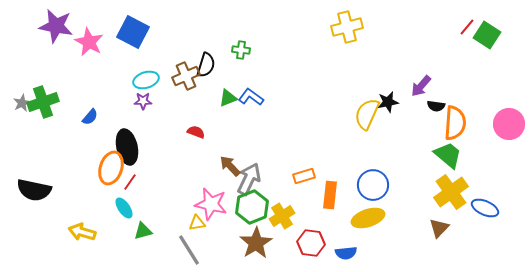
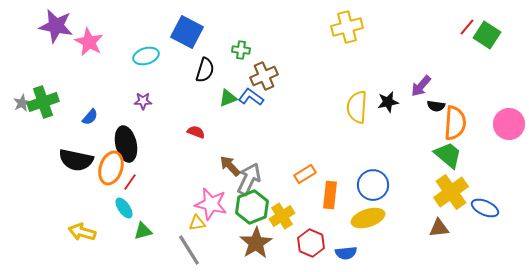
blue square at (133, 32): moved 54 px right
black semicircle at (206, 65): moved 1 px left, 5 px down
brown cross at (186, 76): moved 78 px right
cyan ellipse at (146, 80): moved 24 px up
yellow semicircle at (367, 114): moved 10 px left, 7 px up; rotated 20 degrees counterclockwise
black ellipse at (127, 147): moved 1 px left, 3 px up
orange rectangle at (304, 176): moved 1 px right, 2 px up; rotated 15 degrees counterclockwise
black semicircle at (34, 190): moved 42 px right, 30 px up
brown triangle at (439, 228): rotated 40 degrees clockwise
red hexagon at (311, 243): rotated 16 degrees clockwise
